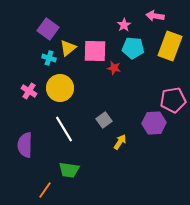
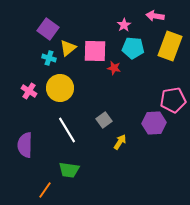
white line: moved 3 px right, 1 px down
